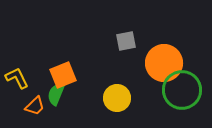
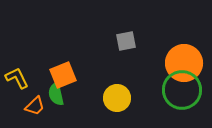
orange circle: moved 20 px right
green semicircle: rotated 35 degrees counterclockwise
